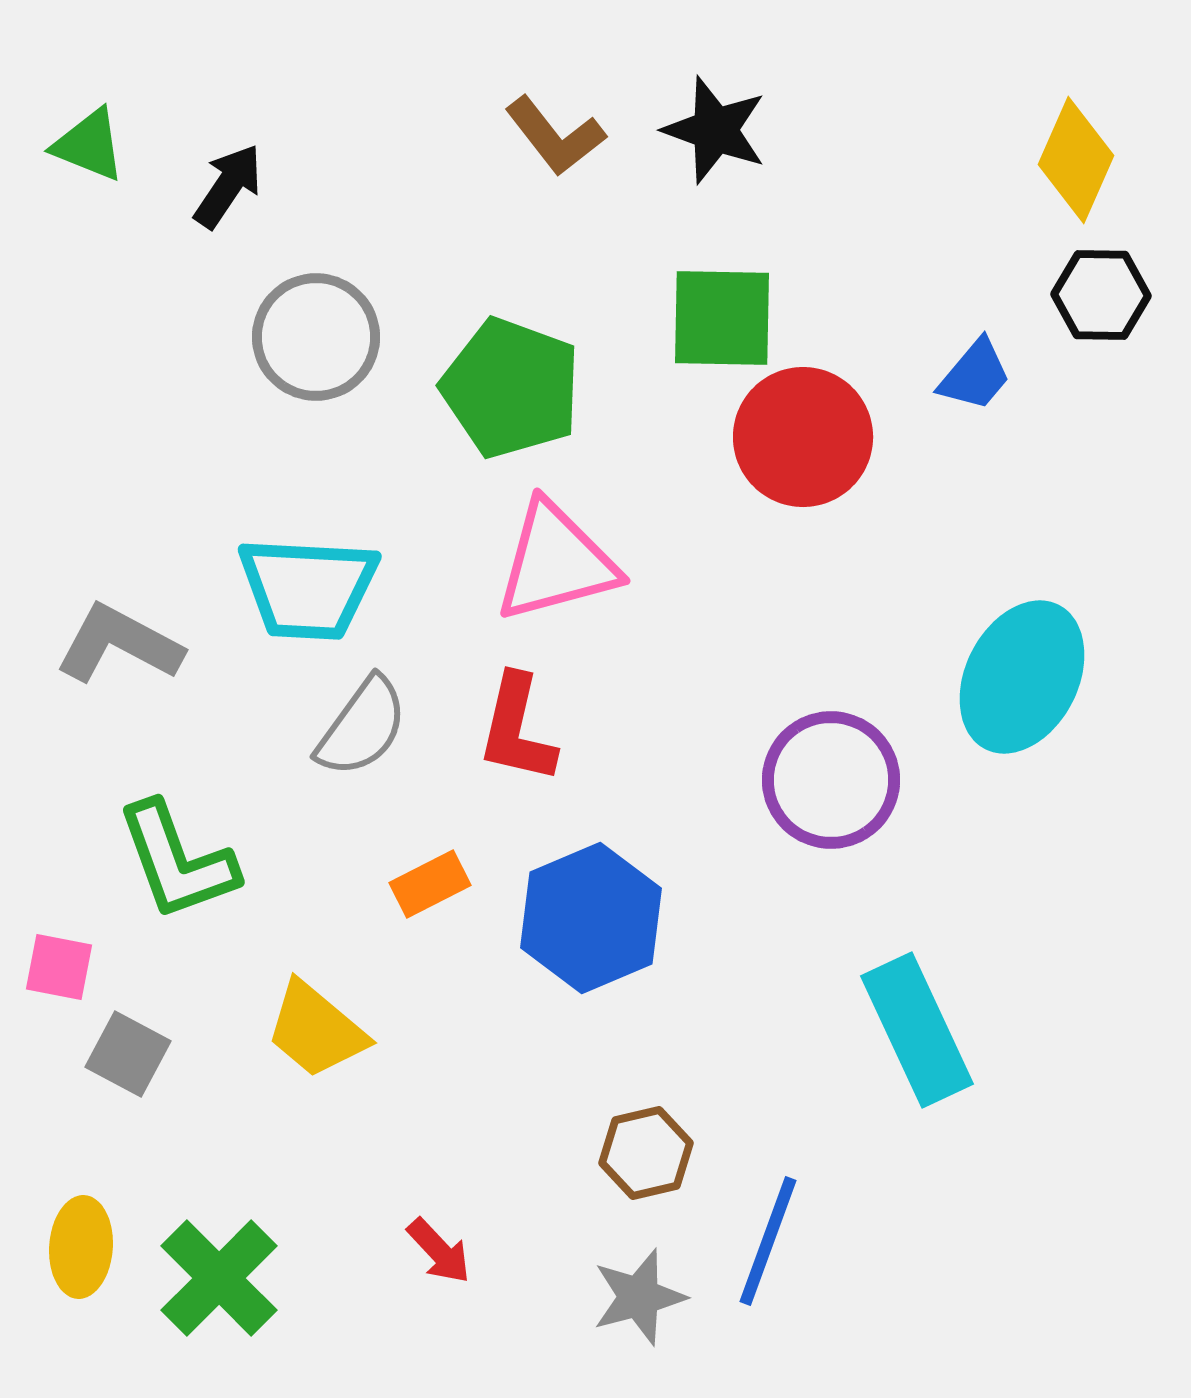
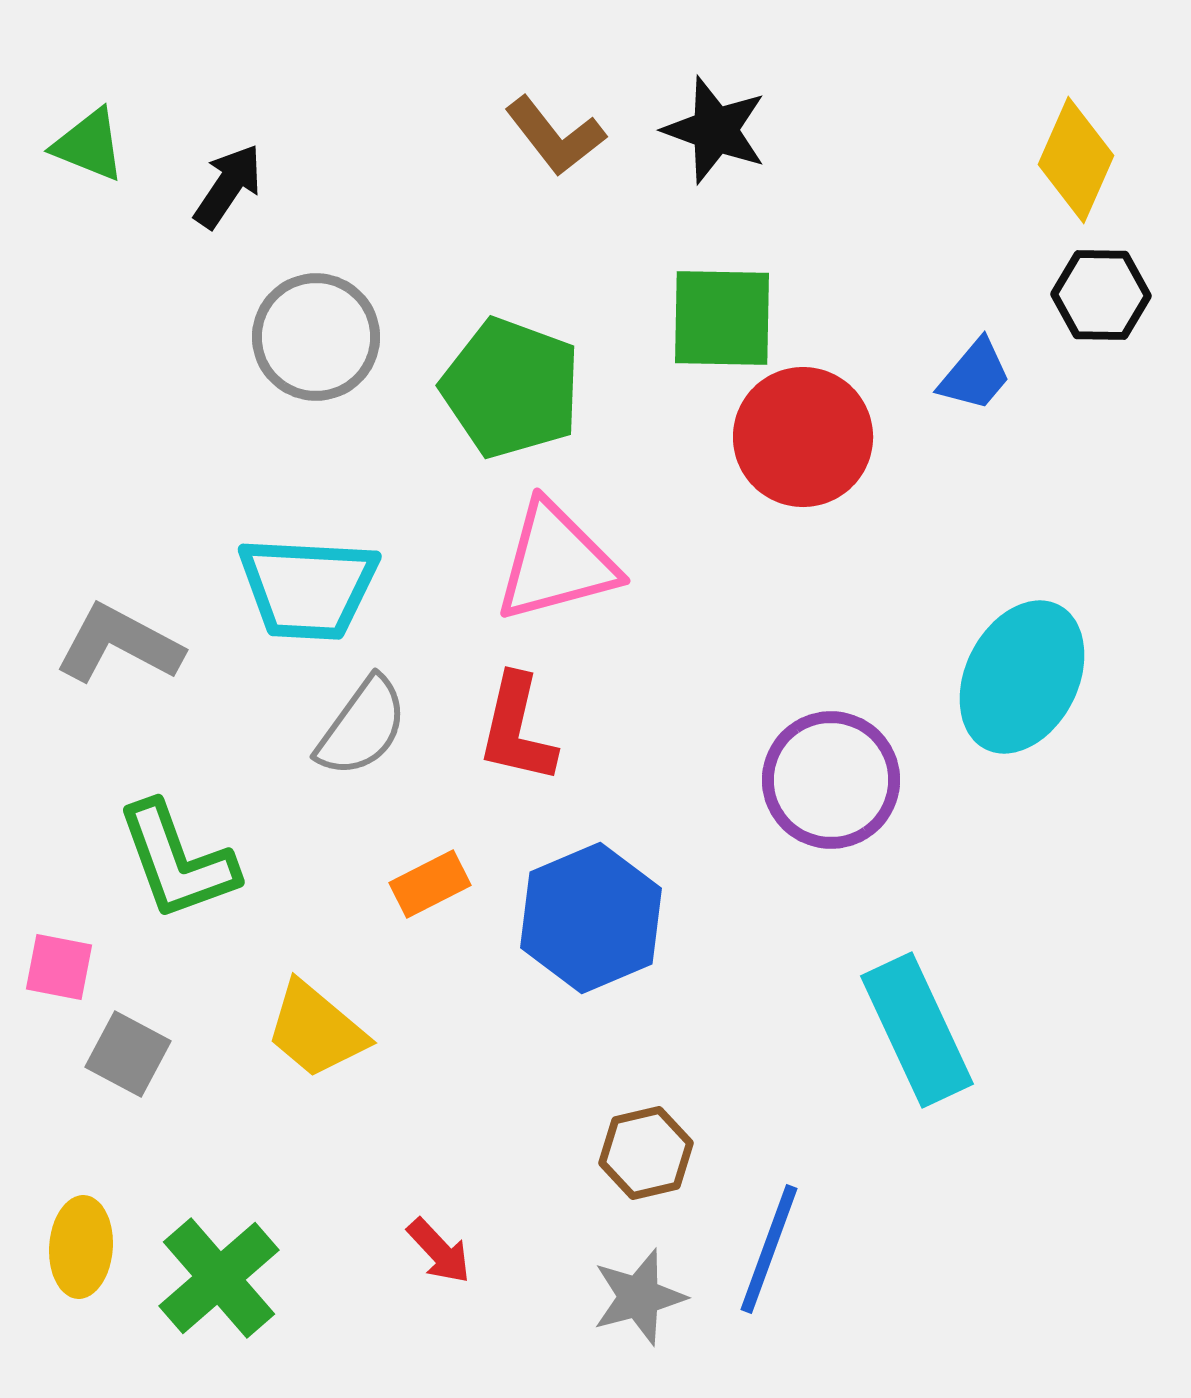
blue line: moved 1 px right, 8 px down
green cross: rotated 4 degrees clockwise
